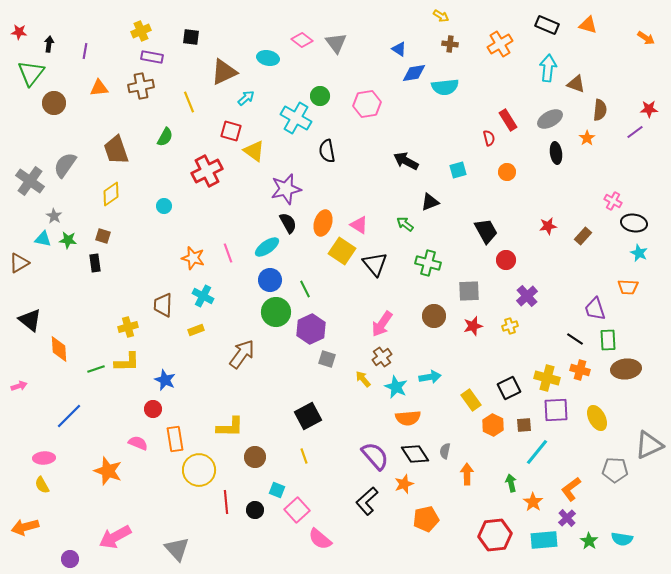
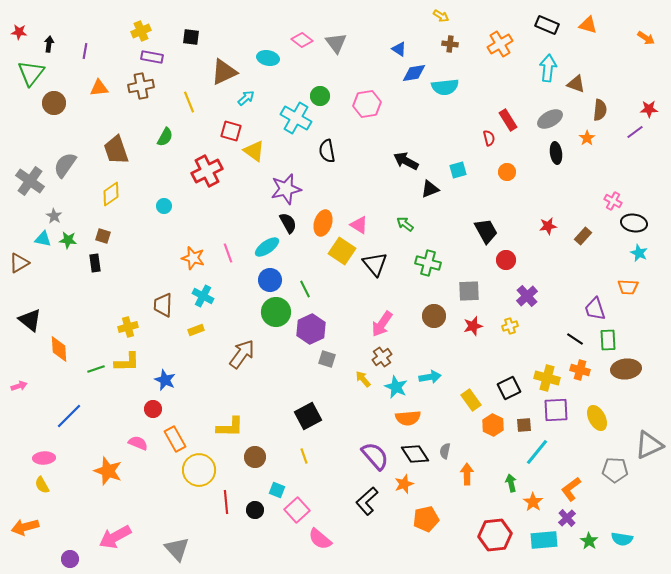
black triangle at (430, 202): moved 13 px up
orange rectangle at (175, 439): rotated 20 degrees counterclockwise
